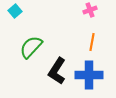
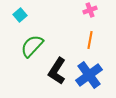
cyan square: moved 5 px right, 4 px down
orange line: moved 2 px left, 2 px up
green semicircle: moved 1 px right, 1 px up
blue cross: rotated 36 degrees counterclockwise
